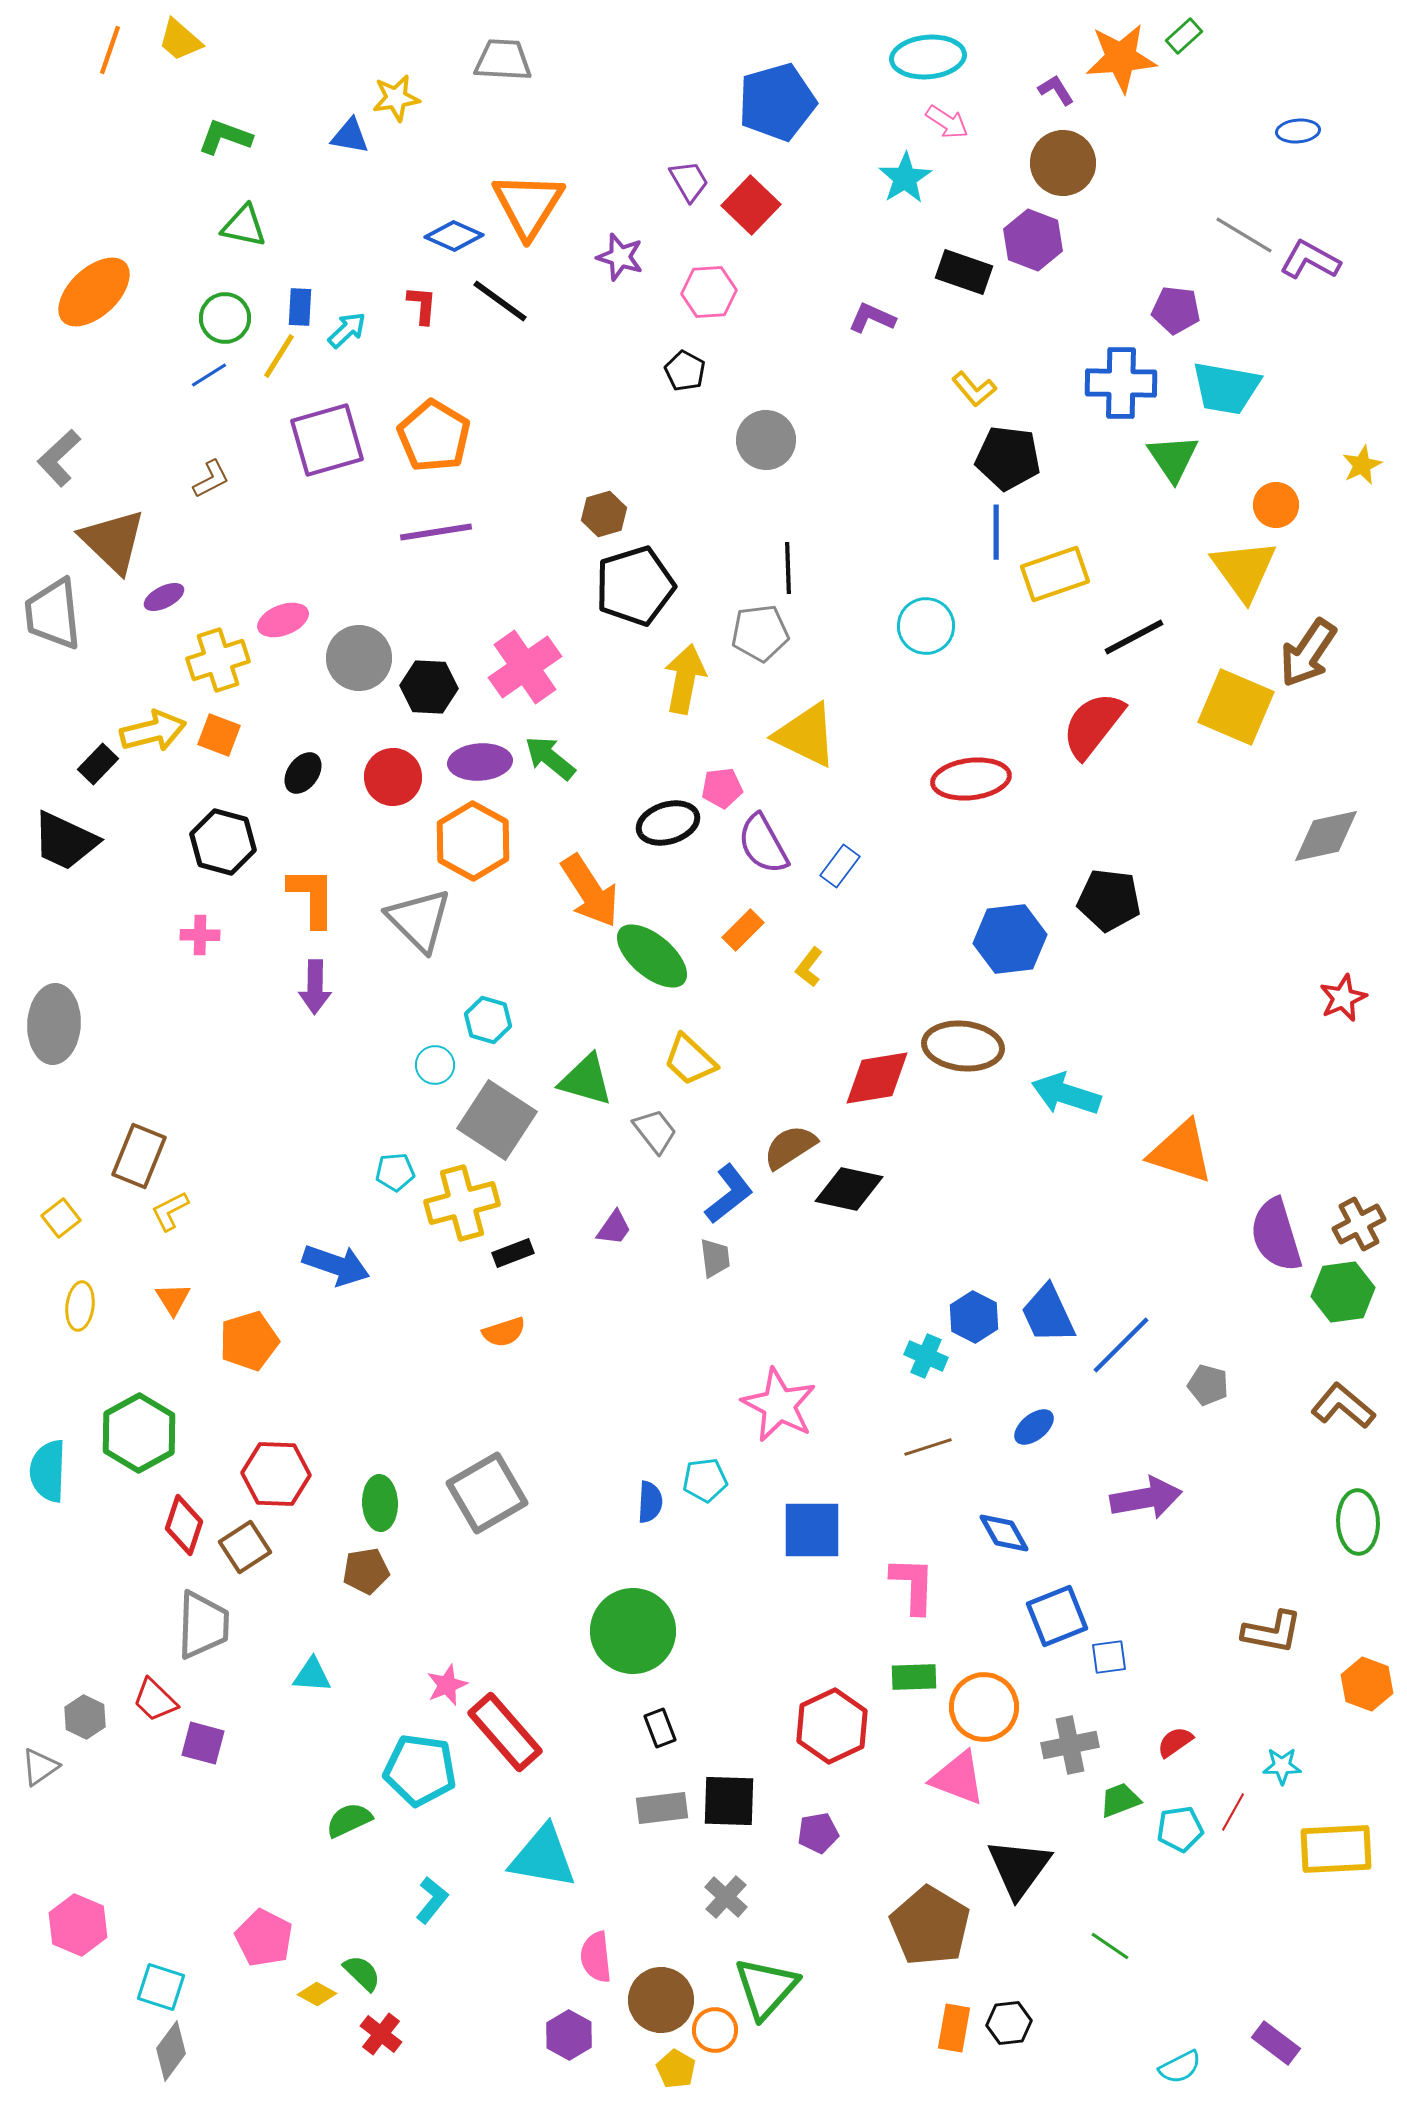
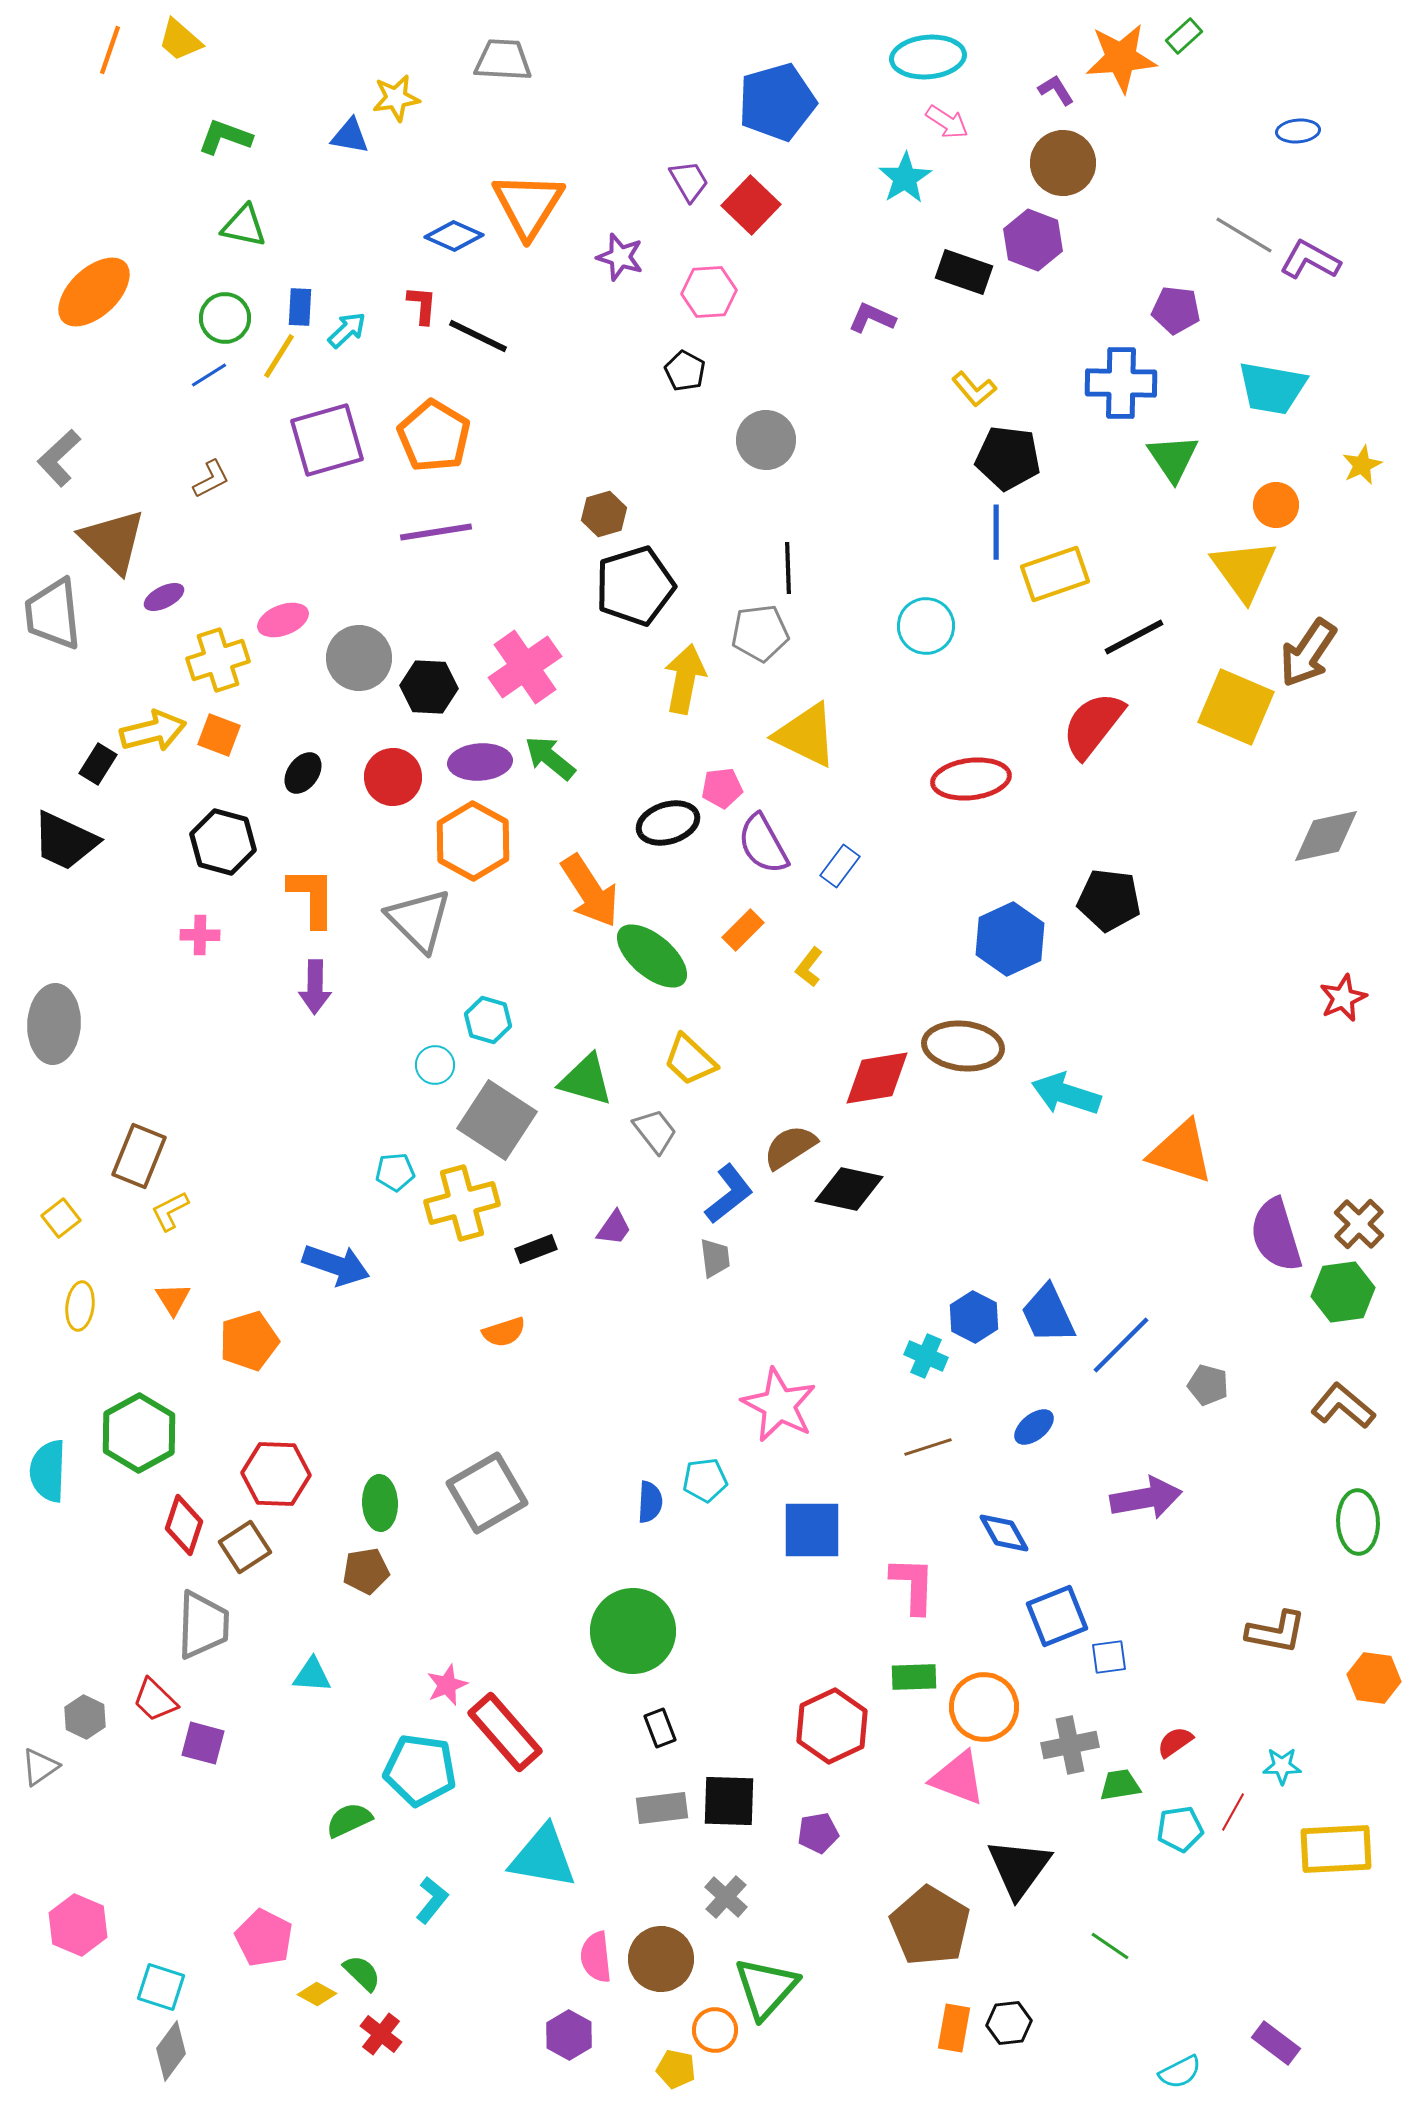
black line at (500, 301): moved 22 px left, 35 px down; rotated 10 degrees counterclockwise
cyan trapezoid at (1226, 388): moved 46 px right
black rectangle at (98, 764): rotated 12 degrees counterclockwise
blue hexagon at (1010, 939): rotated 18 degrees counterclockwise
brown cross at (1359, 1224): rotated 18 degrees counterclockwise
black rectangle at (513, 1253): moved 23 px right, 4 px up
brown L-shape at (1272, 1632): moved 4 px right
orange hexagon at (1367, 1684): moved 7 px right, 6 px up; rotated 12 degrees counterclockwise
green trapezoid at (1120, 1800): moved 15 px up; rotated 12 degrees clockwise
brown circle at (661, 2000): moved 41 px up
cyan semicircle at (1180, 2067): moved 5 px down
yellow pentagon at (676, 2069): rotated 18 degrees counterclockwise
